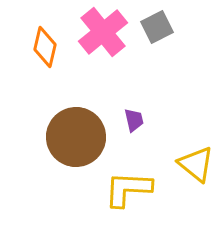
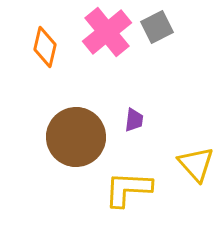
pink cross: moved 4 px right
purple trapezoid: rotated 20 degrees clockwise
yellow triangle: rotated 9 degrees clockwise
